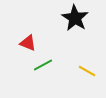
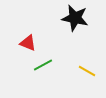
black star: rotated 20 degrees counterclockwise
